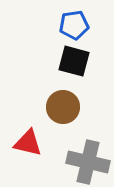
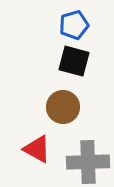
blue pentagon: rotated 8 degrees counterclockwise
red triangle: moved 9 px right, 6 px down; rotated 16 degrees clockwise
gray cross: rotated 15 degrees counterclockwise
